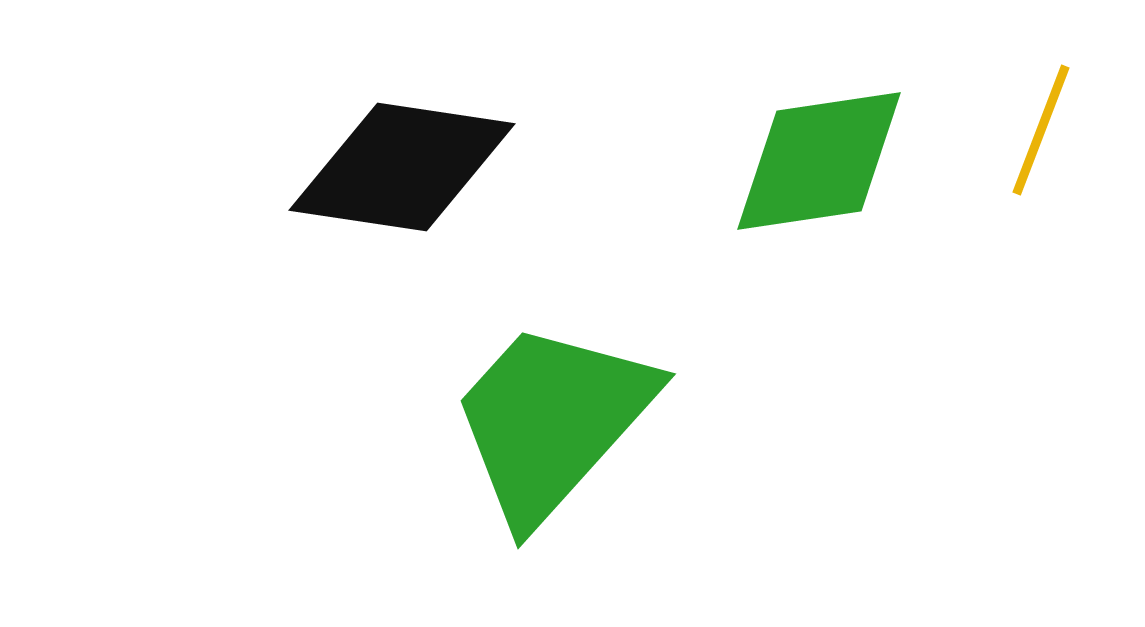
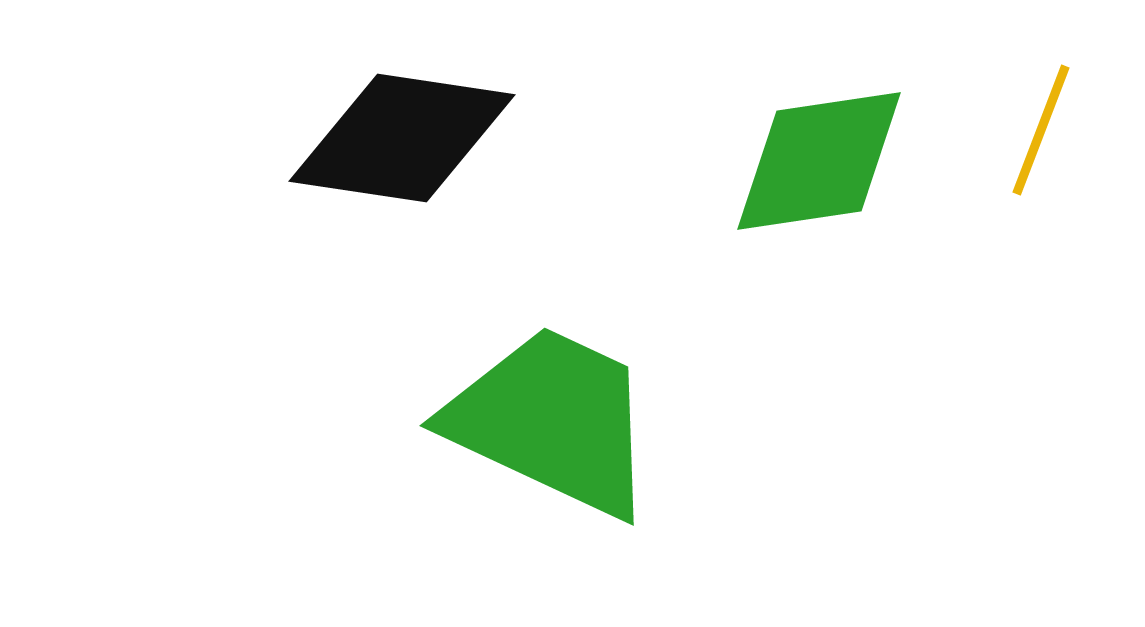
black diamond: moved 29 px up
green trapezoid: rotated 73 degrees clockwise
